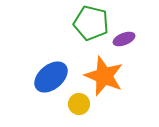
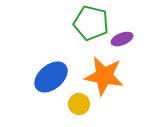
purple ellipse: moved 2 px left
orange star: rotated 12 degrees counterclockwise
